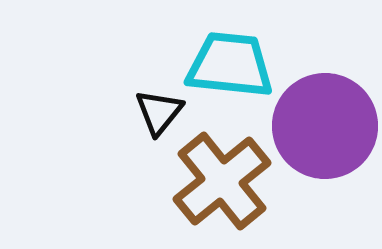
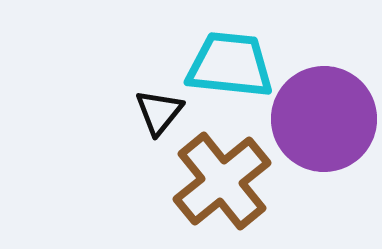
purple circle: moved 1 px left, 7 px up
